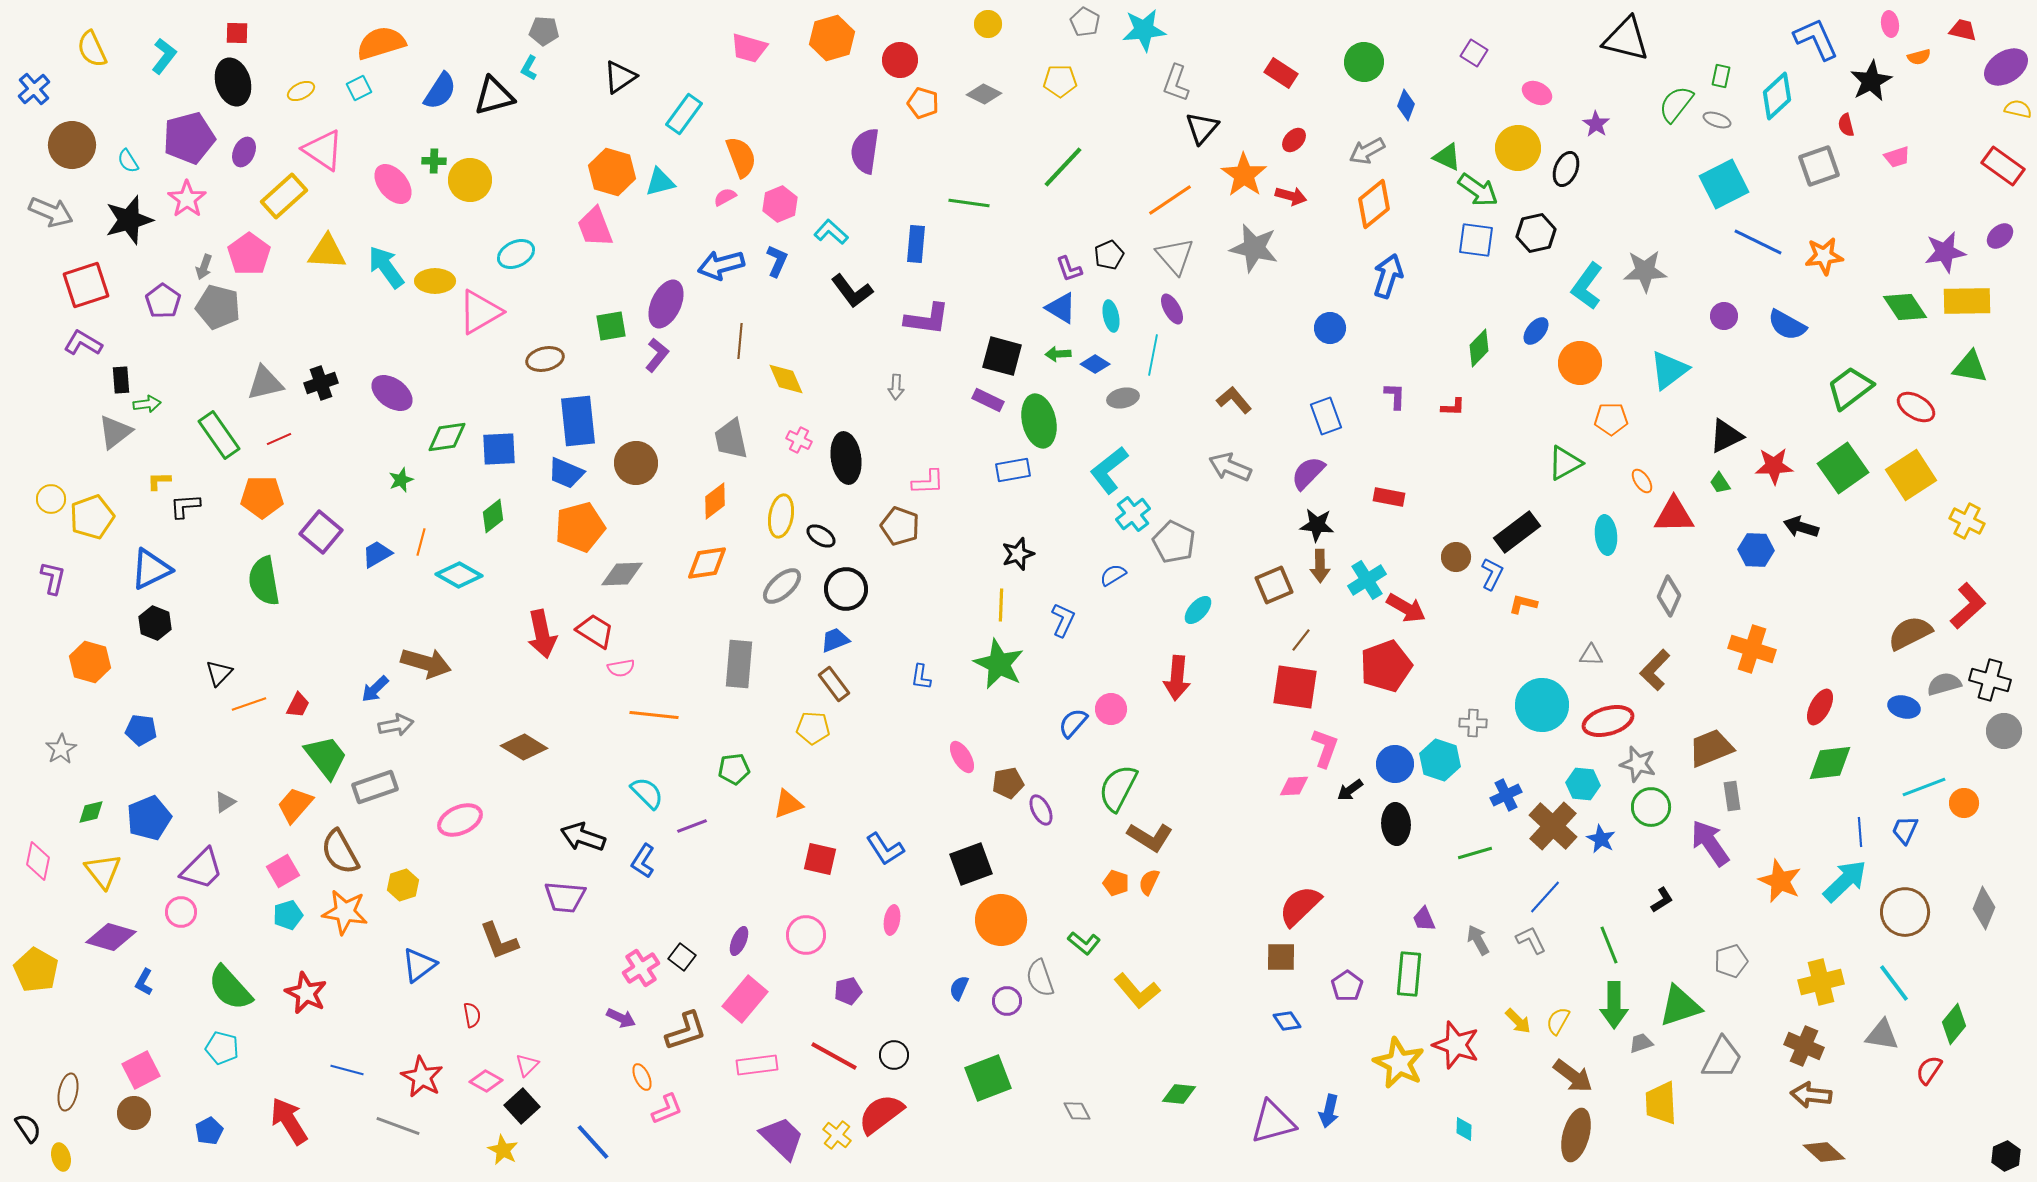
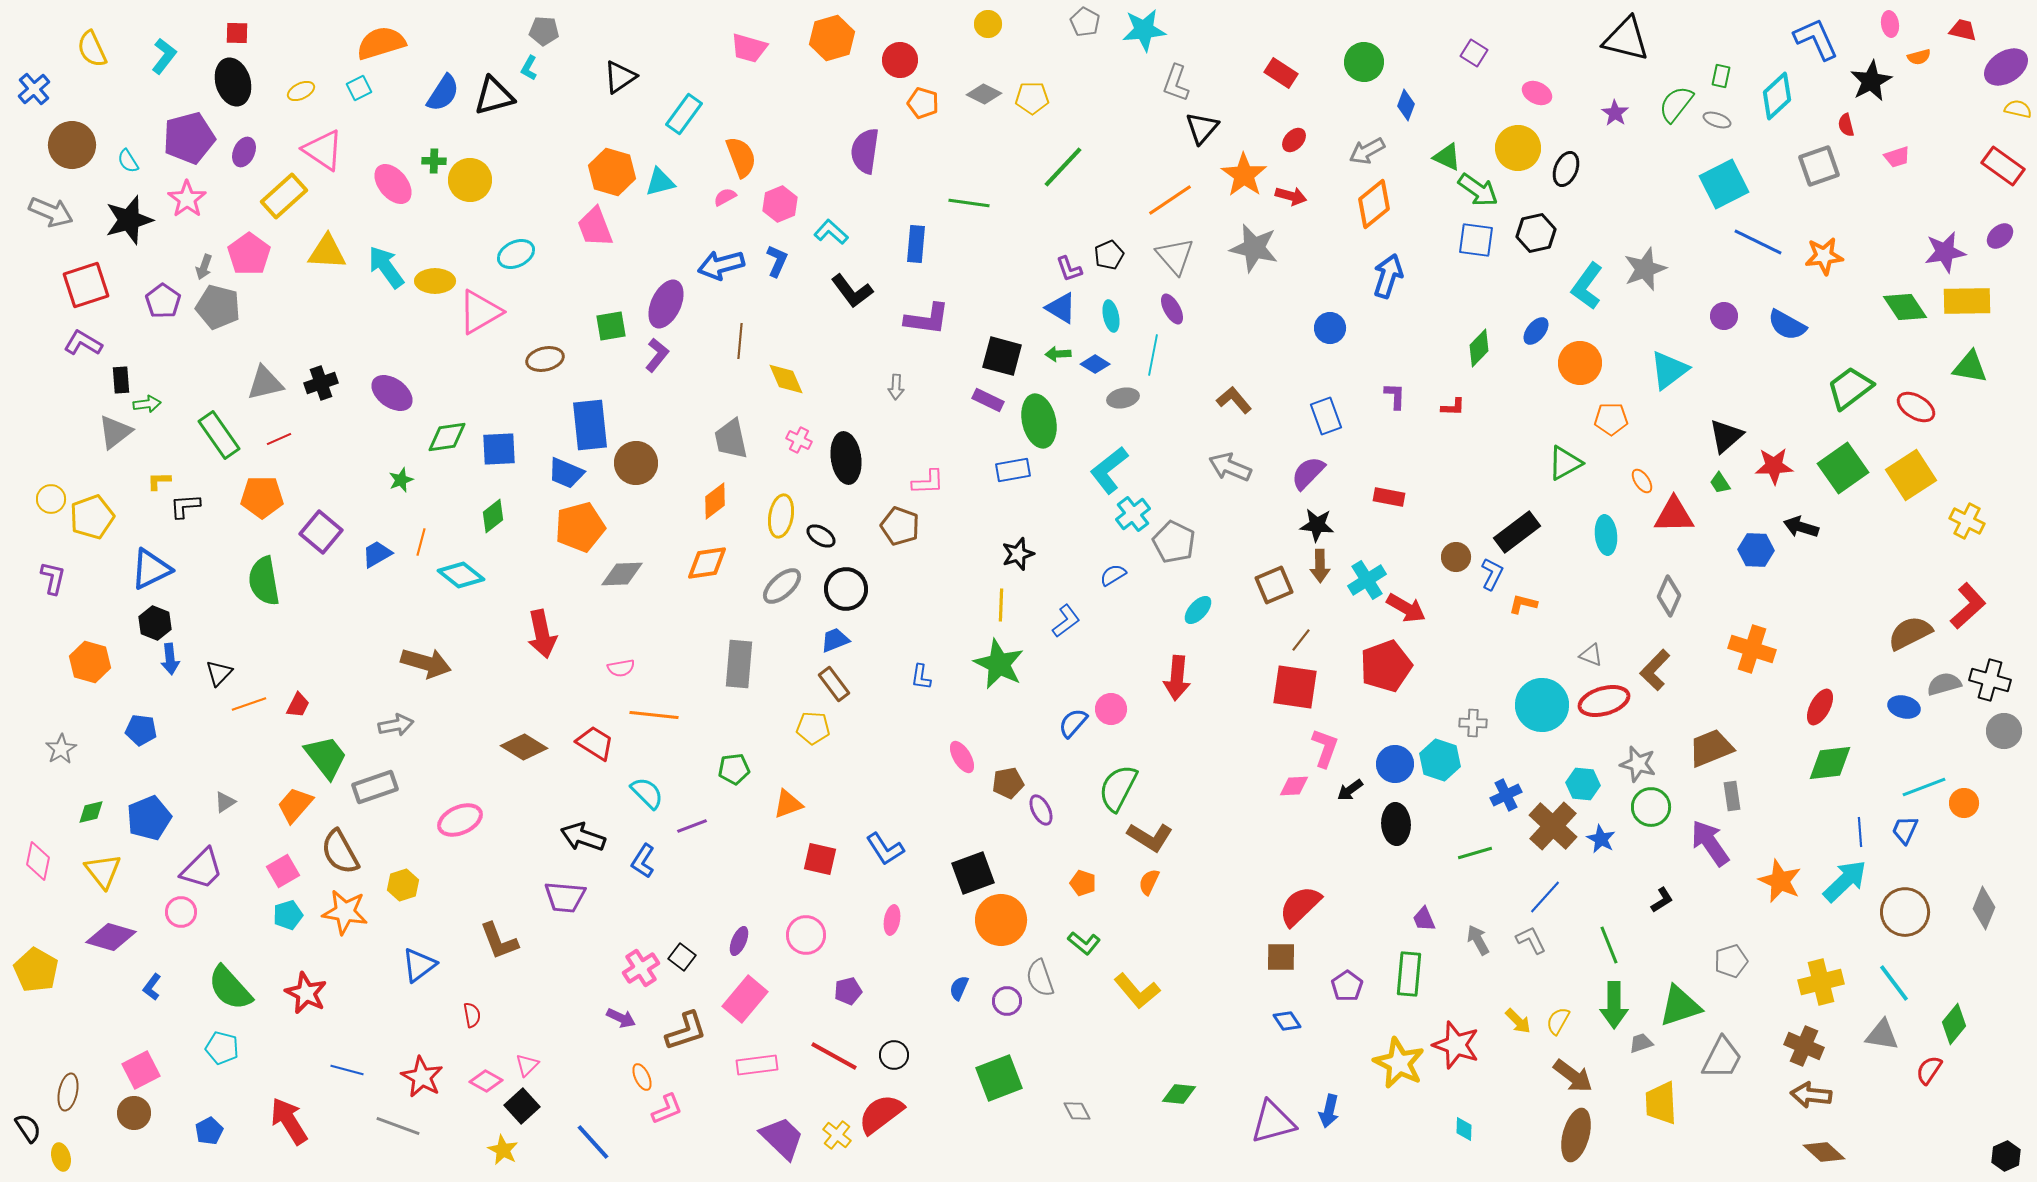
yellow pentagon at (1060, 81): moved 28 px left, 17 px down
blue semicircle at (440, 91): moved 3 px right, 2 px down
purple star at (1596, 124): moved 19 px right, 11 px up
gray star at (1645, 271): moved 2 px up; rotated 18 degrees counterclockwise
blue rectangle at (578, 421): moved 12 px right, 4 px down
black triangle at (1726, 436): rotated 15 degrees counterclockwise
cyan diamond at (459, 575): moved 2 px right; rotated 9 degrees clockwise
blue L-shape at (1063, 620): moved 3 px right, 1 px down; rotated 28 degrees clockwise
red trapezoid at (595, 631): moved 112 px down
gray triangle at (1591, 655): rotated 20 degrees clockwise
blue arrow at (375, 689): moved 205 px left, 30 px up; rotated 52 degrees counterclockwise
red ellipse at (1608, 721): moved 4 px left, 20 px up
black square at (971, 864): moved 2 px right, 9 px down
orange pentagon at (1116, 883): moved 33 px left
blue L-shape at (144, 982): moved 8 px right, 5 px down; rotated 8 degrees clockwise
green square at (988, 1078): moved 11 px right
